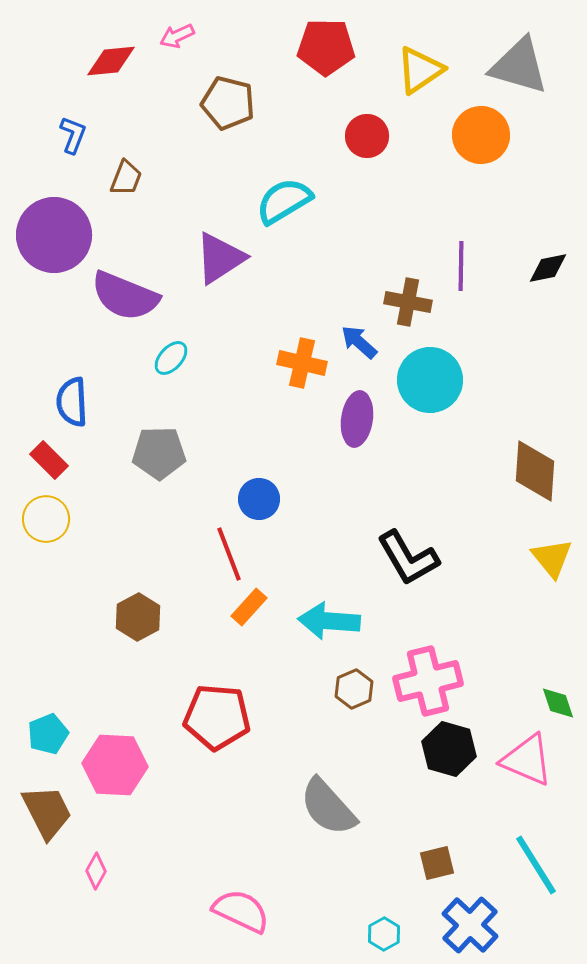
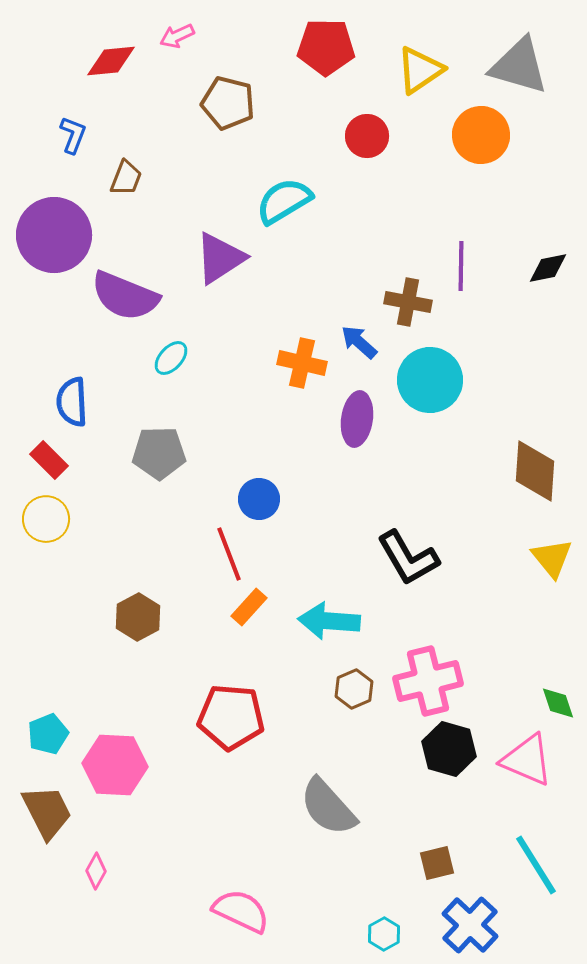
red pentagon at (217, 717): moved 14 px right
